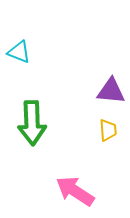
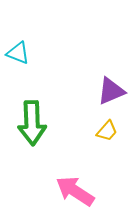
cyan triangle: moved 1 px left, 1 px down
purple triangle: rotated 28 degrees counterclockwise
yellow trapezoid: moved 1 px left, 1 px down; rotated 45 degrees clockwise
